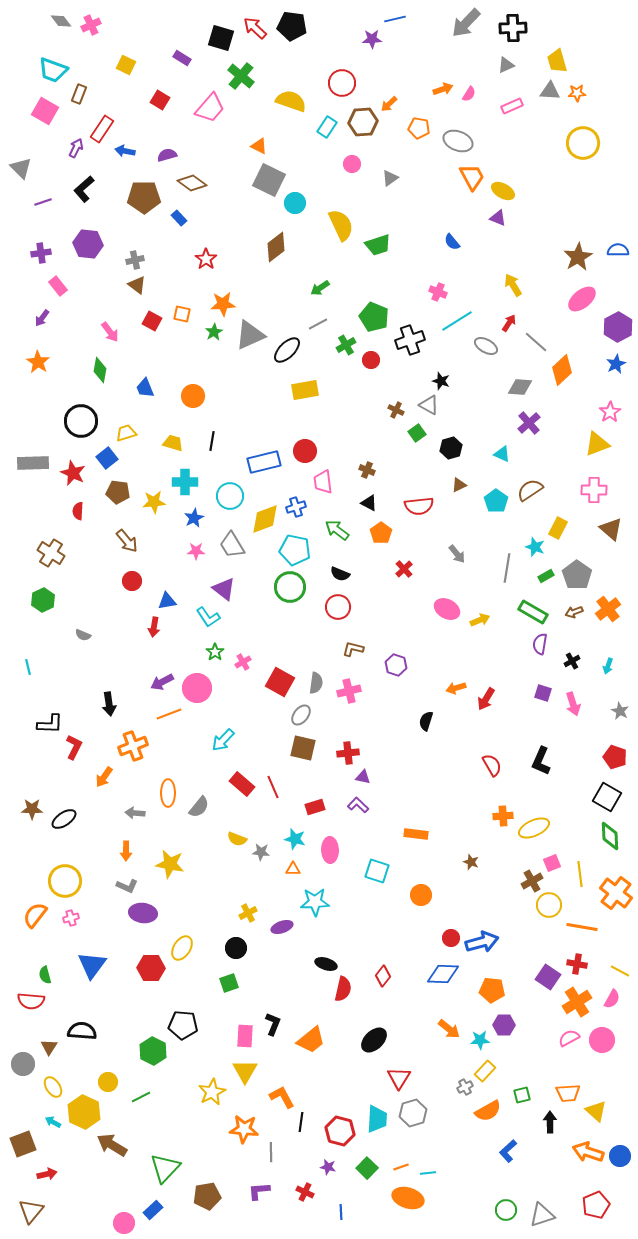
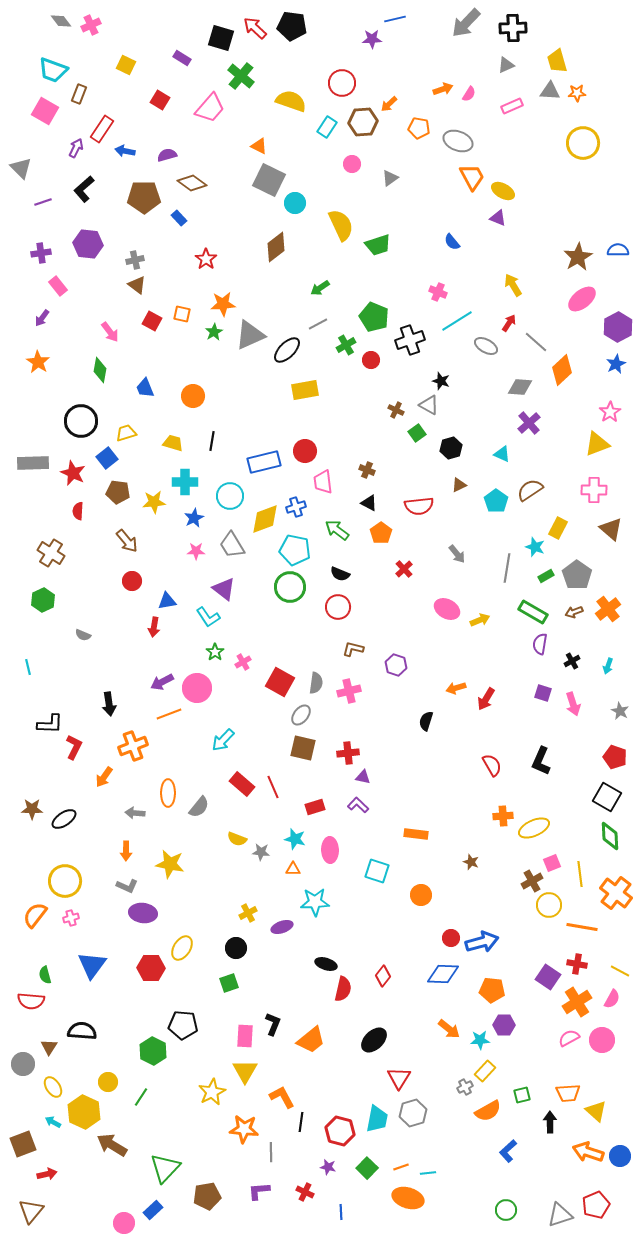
green line at (141, 1097): rotated 30 degrees counterclockwise
cyan trapezoid at (377, 1119): rotated 8 degrees clockwise
gray triangle at (542, 1215): moved 18 px right
